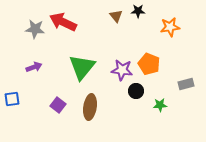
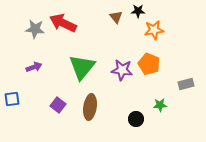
brown triangle: moved 1 px down
red arrow: moved 1 px down
orange star: moved 16 px left, 3 px down
black circle: moved 28 px down
